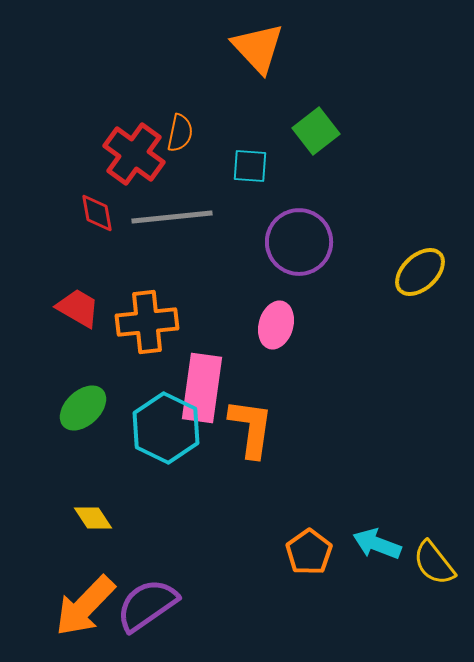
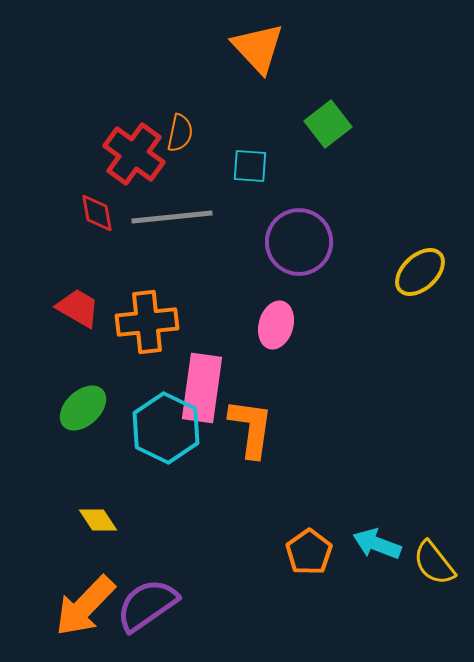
green square: moved 12 px right, 7 px up
yellow diamond: moved 5 px right, 2 px down
